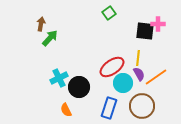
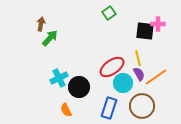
yellow line: rotated 21 degrees counterclockwise
